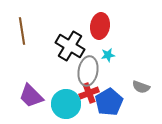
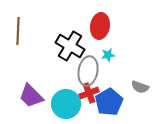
brown line: moved 4 px left; rotated 12 degrees clockwise
gray semicircle: moved 1 px left
